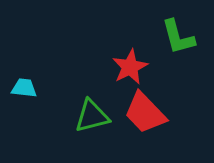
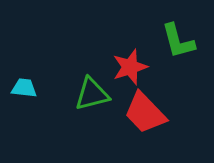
green L-shape: moved 4 px down
red star: rotated 9 degrees clockwise
green triangle: moved 22 px up
